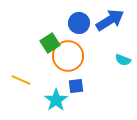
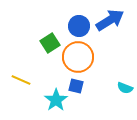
blue circle: moved 3 px down
orange circle: moved 10 px right, 1 px down
cyan semicircle: moved 2 px right, 28 px down
blue square: rotated 21 degrees clockwise
